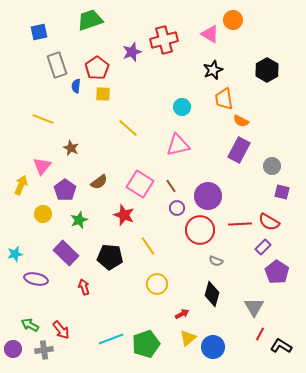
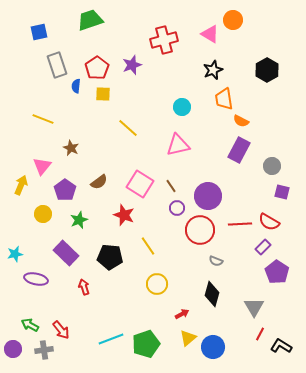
purple star at (132, 52): moved 13 px down
